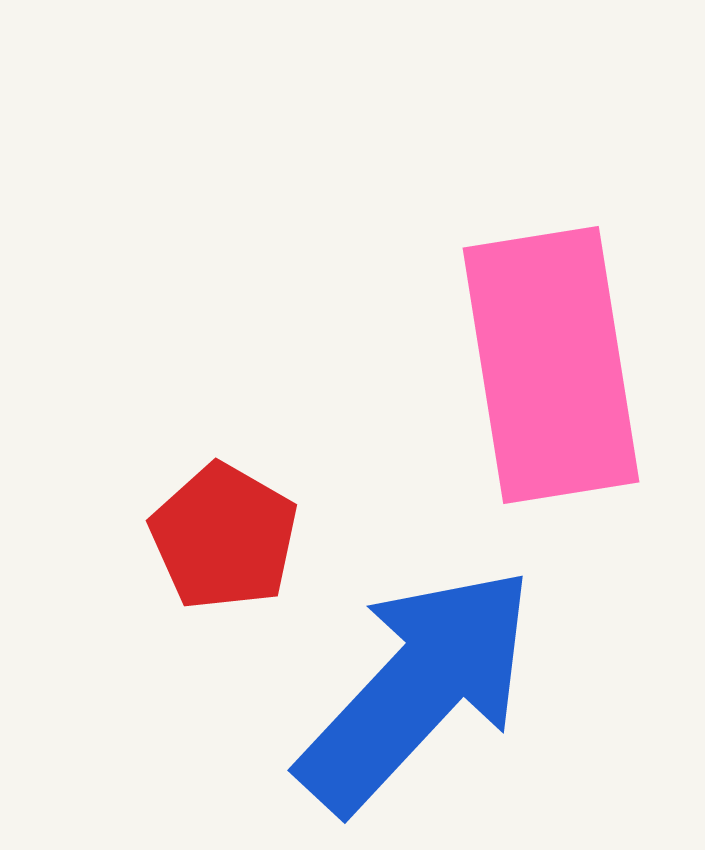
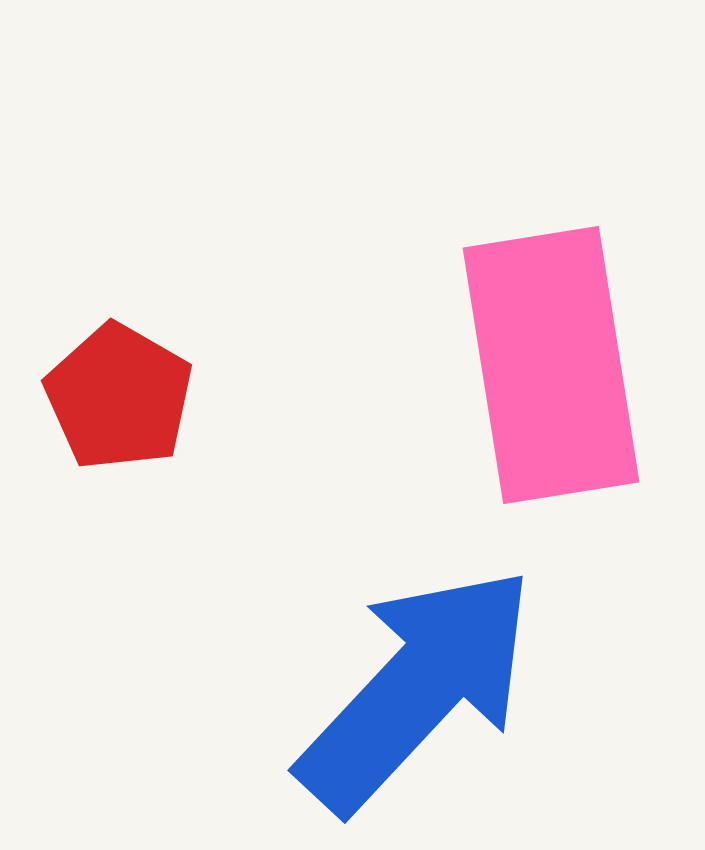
red pentagon: moved 105 px left, 140 px up
